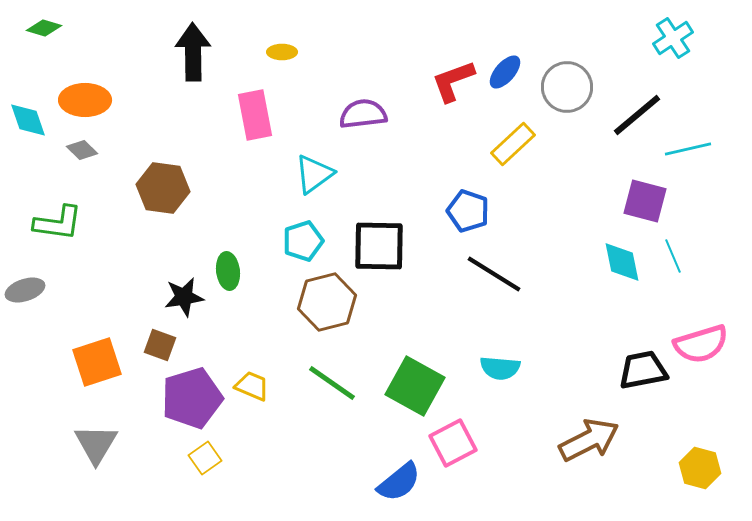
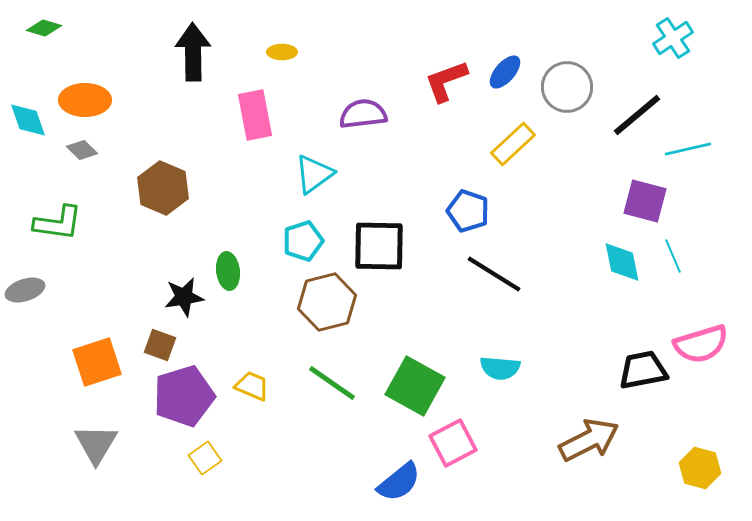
red L-shape at (453, 81): moved 7 px left
brown hexagon at (163, 188): rotated 15 degrees clockwise
purple pentagon at (192, 398): moved 8 px left, 2 px up
